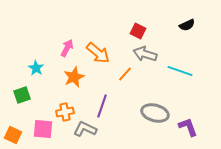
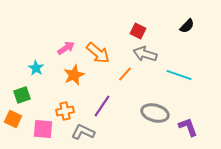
black semicircle: moved 1 px down; rotated 21 degrees counterclockwise
pink arrow: moved 1 px left; rotated 30 degrees clockwise
cyan line: moved 1 px left, 4 px down
orange star: moved 2 px up
purple line: rotated 15 degrees clockwise
orange cross: moved 1 px up
gray L-shape: moved 2 px left, 3 px down
orange square: moved 16 px up
